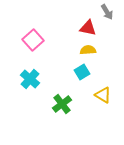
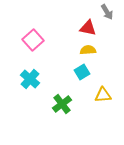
yellow triangle: rotated 36 degrees counterclockwise
